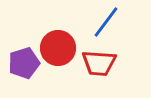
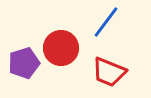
red circle: moved 3 px right
red trapezoid: moved 10 px right, 9 px down; rotated 18 degrees clockwise
